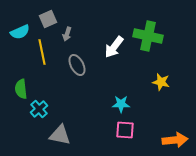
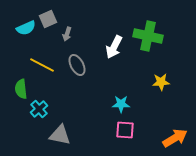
cyan semicircle: moved 6 px right, 4 px up
white arrow: rotated 10 degrees counterclockwise
yellow line: moved 13 px down; rotated 50 degrees counterclockwise
yellow star: rotated 18 degrees counterclockwise
orange arrow: moved 2 px up; rotated 25 degrees counterclockwise
